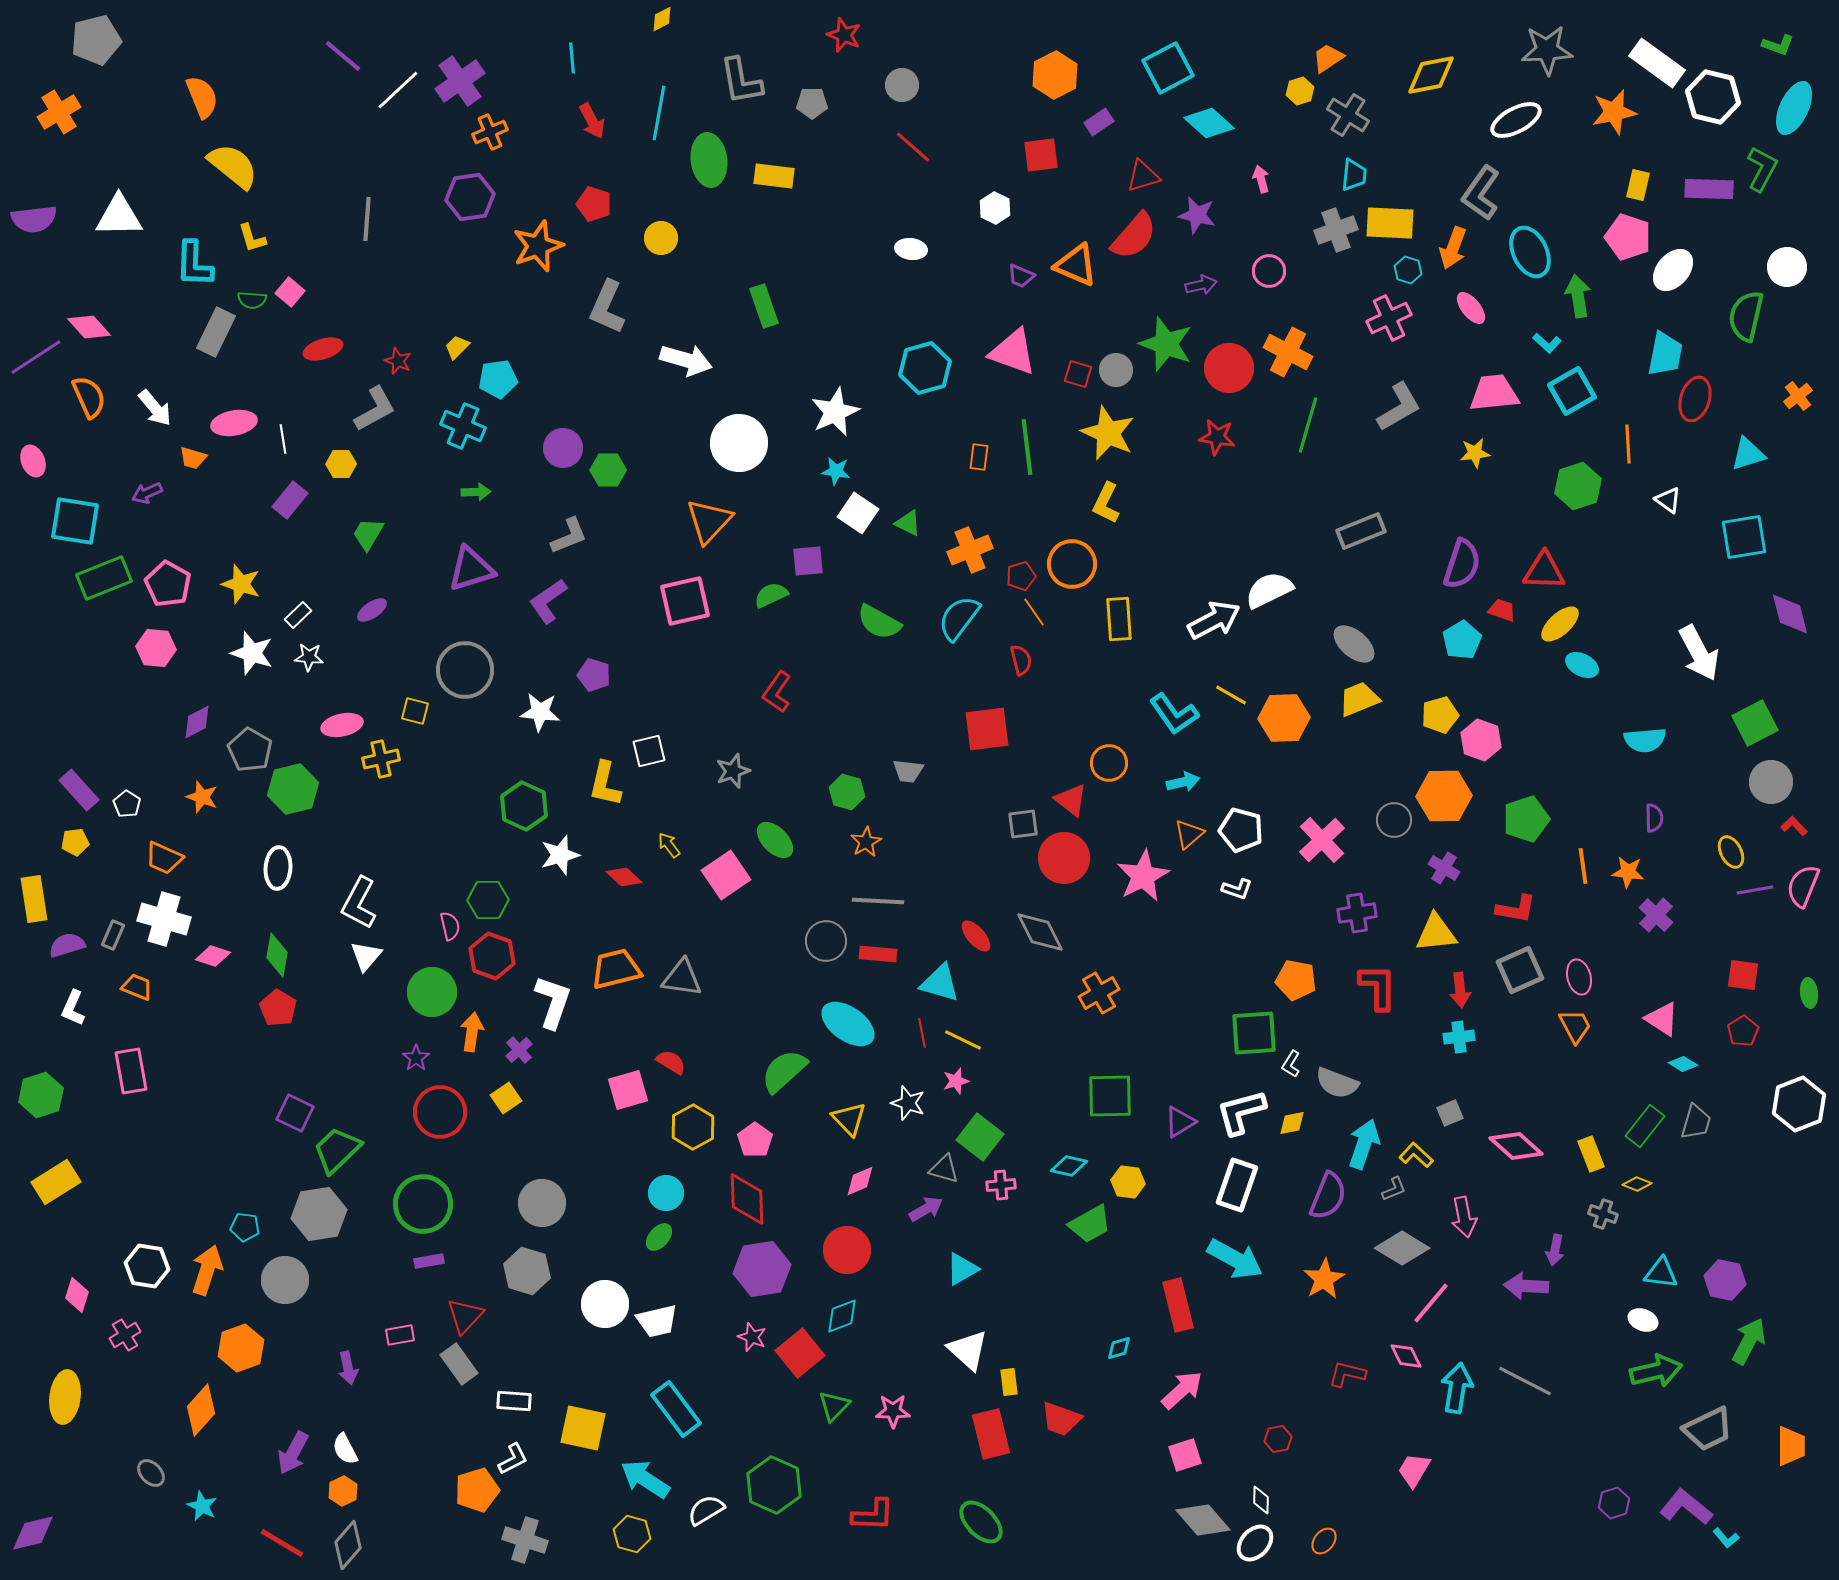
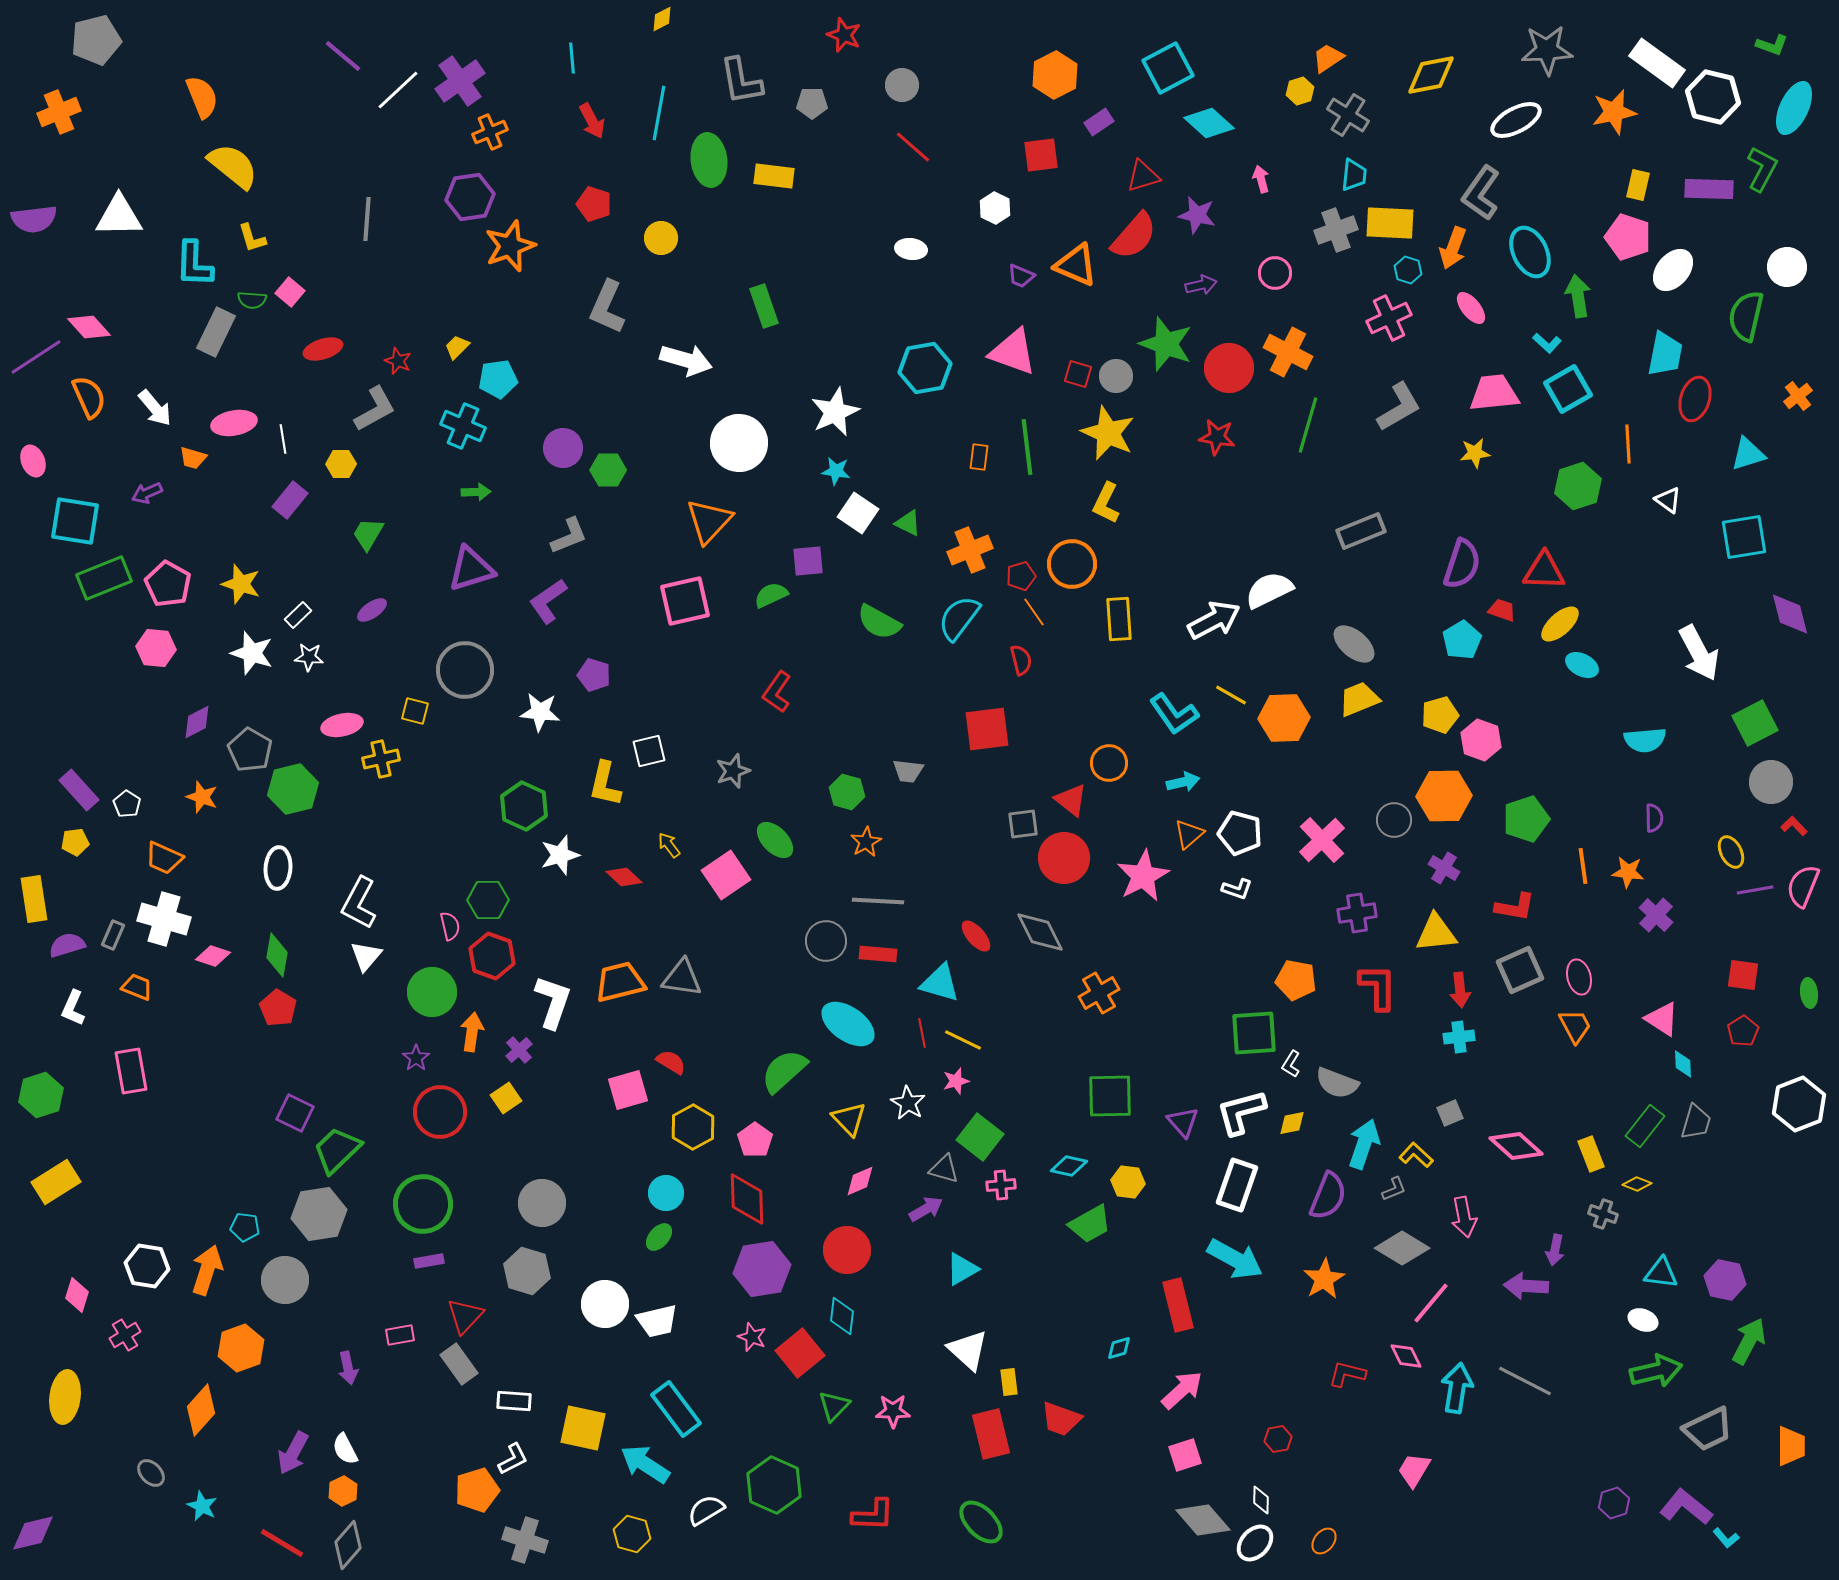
green L-shape at (1778, 45): moved 6 px left
orange cross at (59, 112): rotated 9 degrees clockwise
orange star at (538, 246): moved 28 px left
pink circle at (1269, 271): moved 6 px right, 2 px down
cyan hexagon at (925, 368): rotated 6 degrees clockwise
gray circle at (1116, 370): moved 6 px down
cyan square at (1572, 391): moved 4 px left, 2 px up
white pentagon at (1241, 830): moved 1 px left, 3 px down
red L-shape at (1516, 909): moved 1 px left, 2 px up
orange trapezoid at (616, 969): moved 4 px right, 13 px down
cyan diamond at (1683, 1064): rotated 56 degrees clockwise
white star at (908, 1103): rotated 12 degrees clockwise
purple triangle at (1180, 1122): moved 3 px right; rotated 40 degrees counterclockwise
cyan diamond at (842, 1316): rotated 63 degrees counterclockwise
cyan arrow at (645, 1479): moved 15 px up
